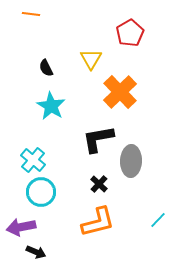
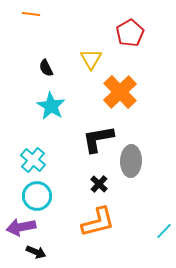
cyan circle: moved 4 px left, 4 px down
cyan line: moved 6 px right, 11 px down
